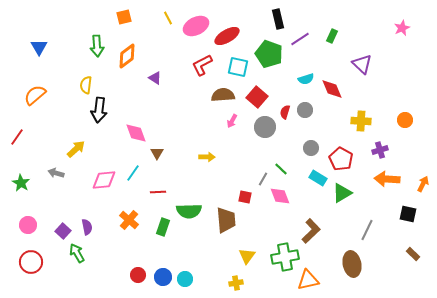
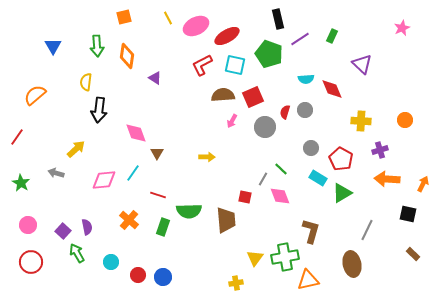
blue triangle at (39, 47): moved 14 px right, 1 px up
orange diamond at (127, 56): rotated 45 degrees counterclockwise
cyan square at (238, 67): moved 3 px left, 2 px up
cyan semicircle at (306, 79): rotated 14 degrees clockwise
yellow semicircle at (86, 85): moved 3 px up
red square at (257, 97): moved 4 px left; rotated 25 degrees clockwise
red line at (158, 192): moved 3 px down; rotated 21 degrees clockwise
brown L-shape at (311, 231): rotated 30 degrees counterclockwise
yellow triangle at (247, 256): moved 8 px right, 2 px down
cyan circle at (185, 279): moved 74 px left, 17 px up
